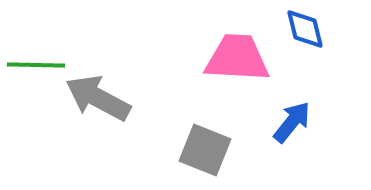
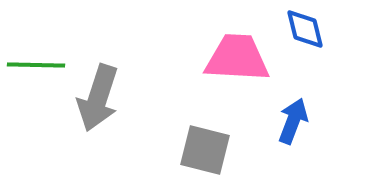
gray arrow: rotated 100 degrees counterclockwise
blue arrow: moved 1 px right, 1 px up; rotated 18 degrees counterclockwise
gray square: rotated 8 degrees counterclockwise
